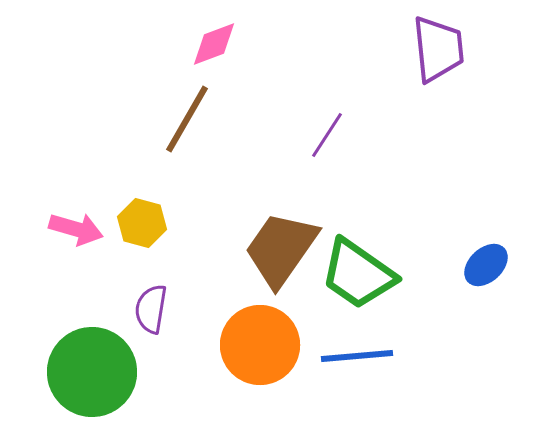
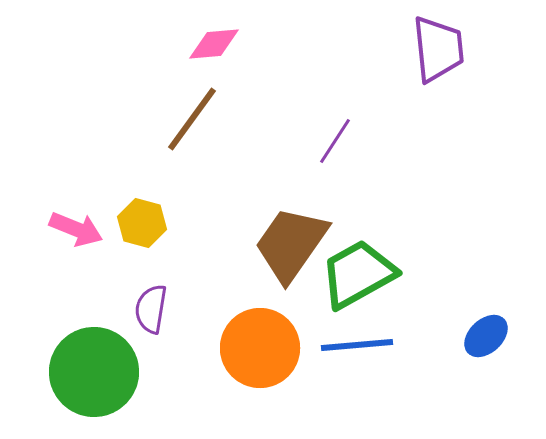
pink diamond: rotated 16 degrees clockwise
brown line: moved 5 px right; rotated 6 degrees clockwise
purple line: moved 8 px right, 6 px down
pink arrow: rotated 6 degrees clockwise
brown trapezoid: moved 10 px right, 5 px up
blue ellipse: moved 71 px down
green trapezoid: rotated 116 degrees clockwise
orange circle: moved 3 px down
blue line: moved 11 px up
green circle: moved 2 px right
